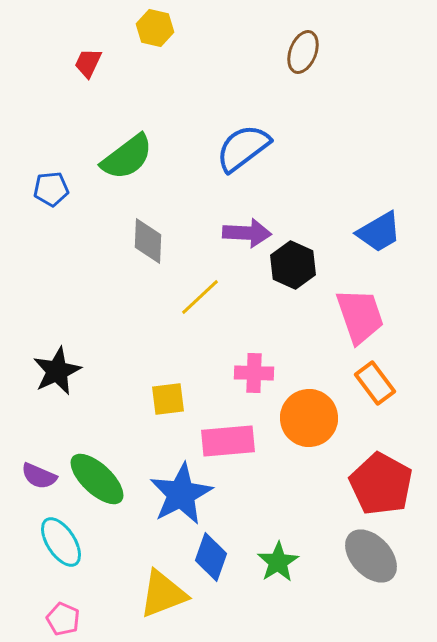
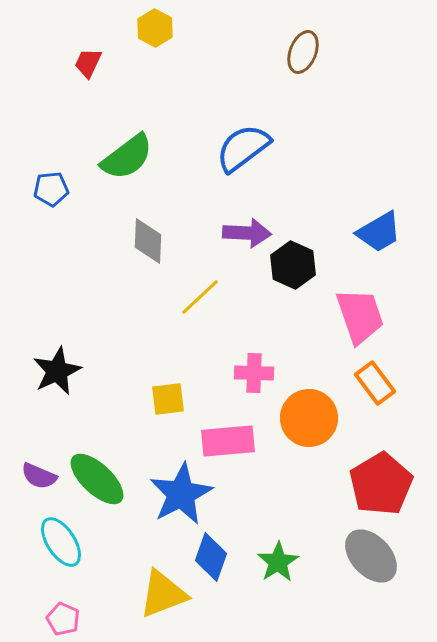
yellow hexagon: rotated 15 degrees clockwise
red pentagon: rotated 12 degrees clockwise
